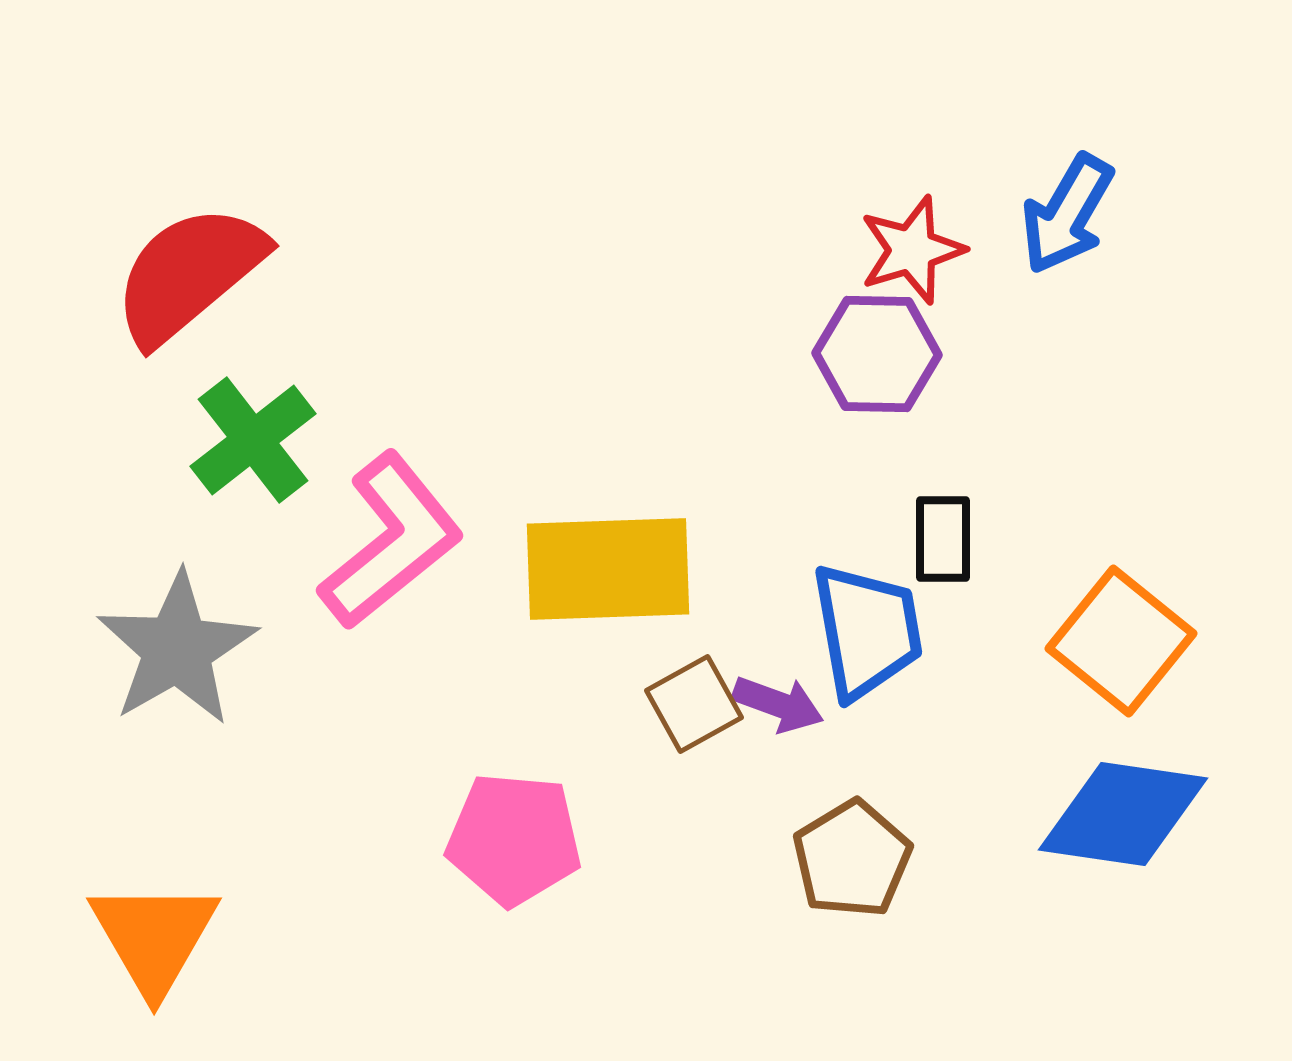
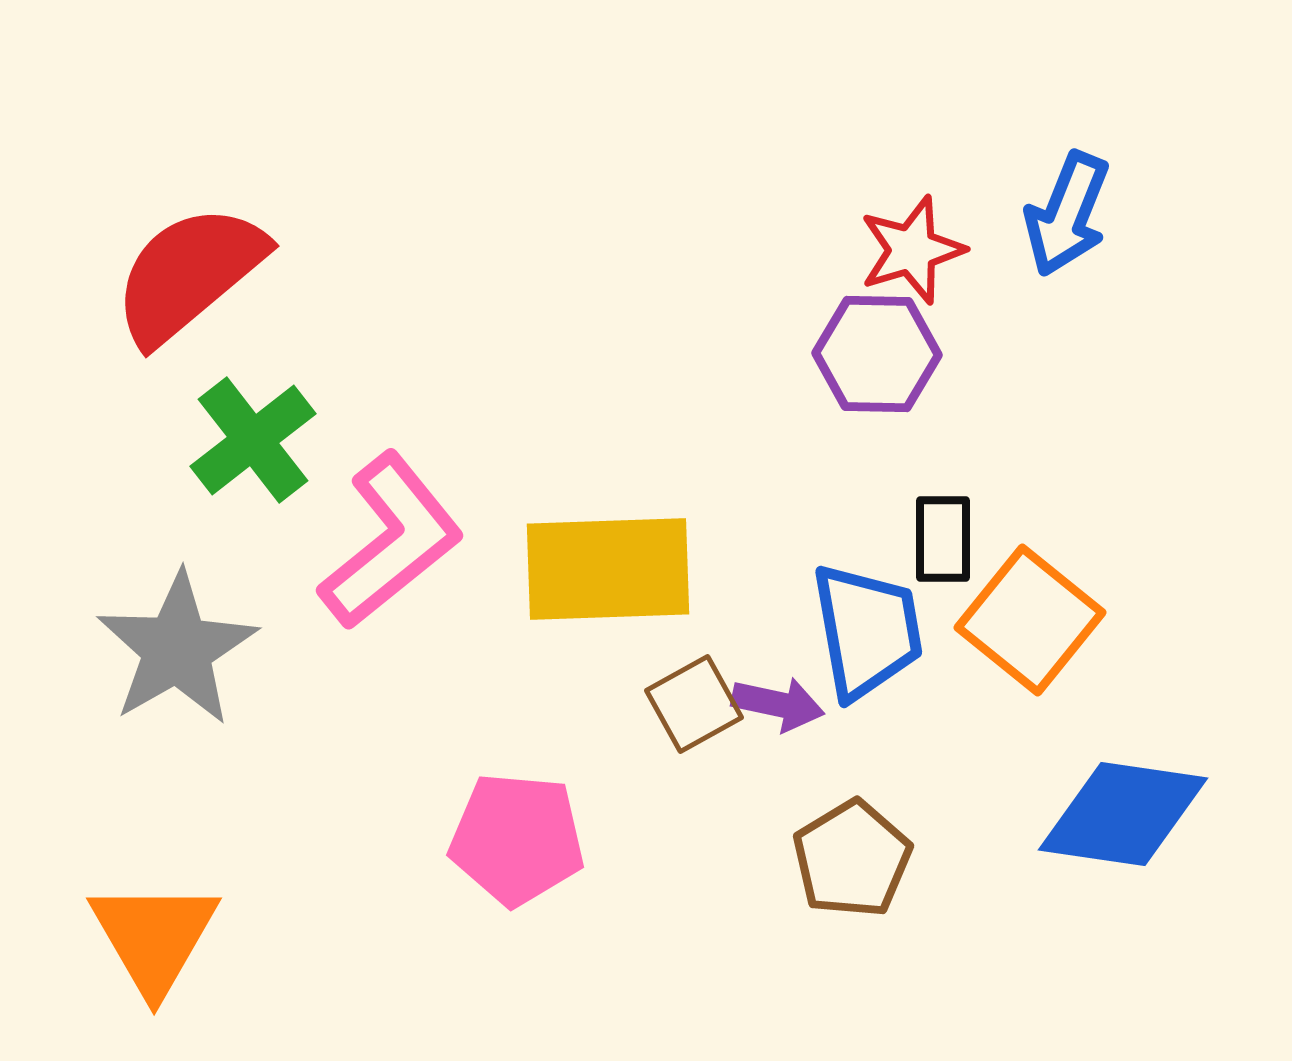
blue arrow: rotated 8 degrees counterclockwise
orange square: moved 91 px left, 21 px up
purple arrow: rotated 8 degrees counterclockwise
pink pentagon: moved 3 px right
